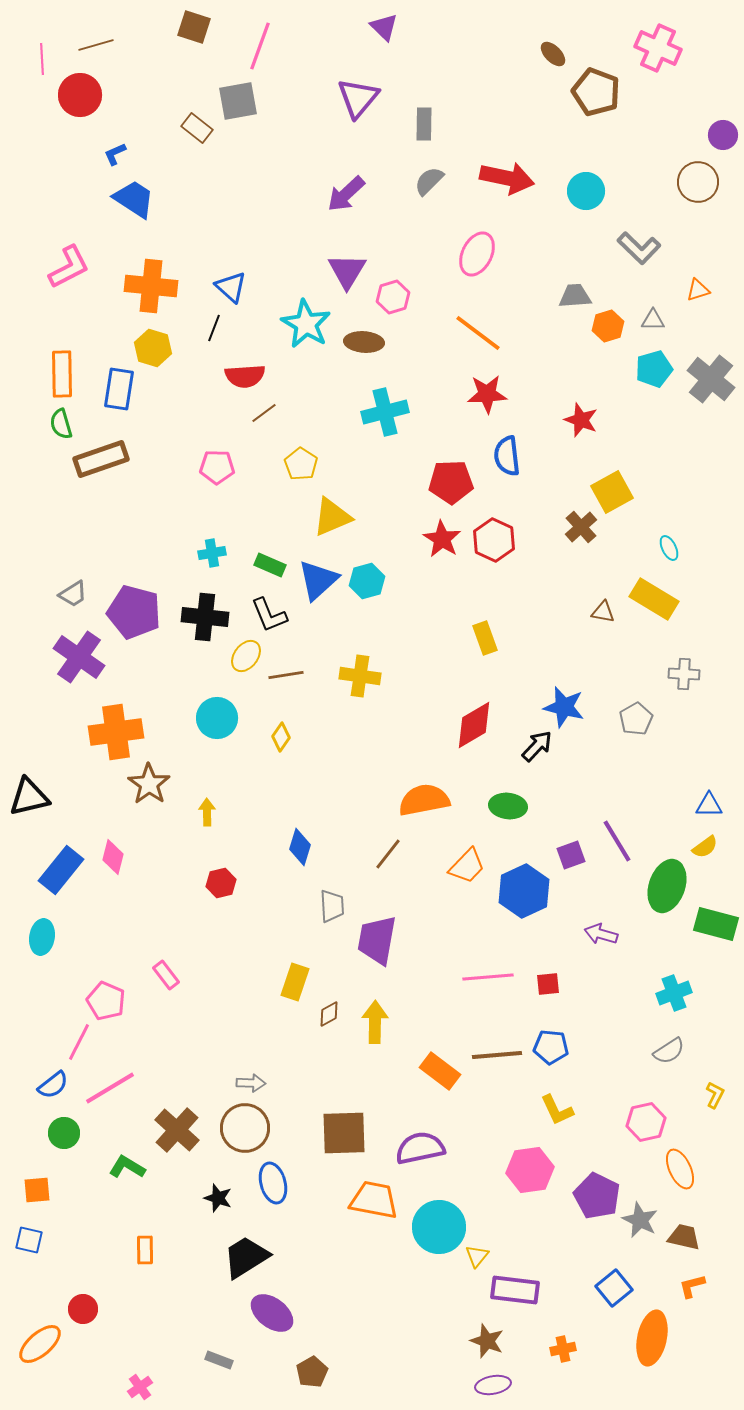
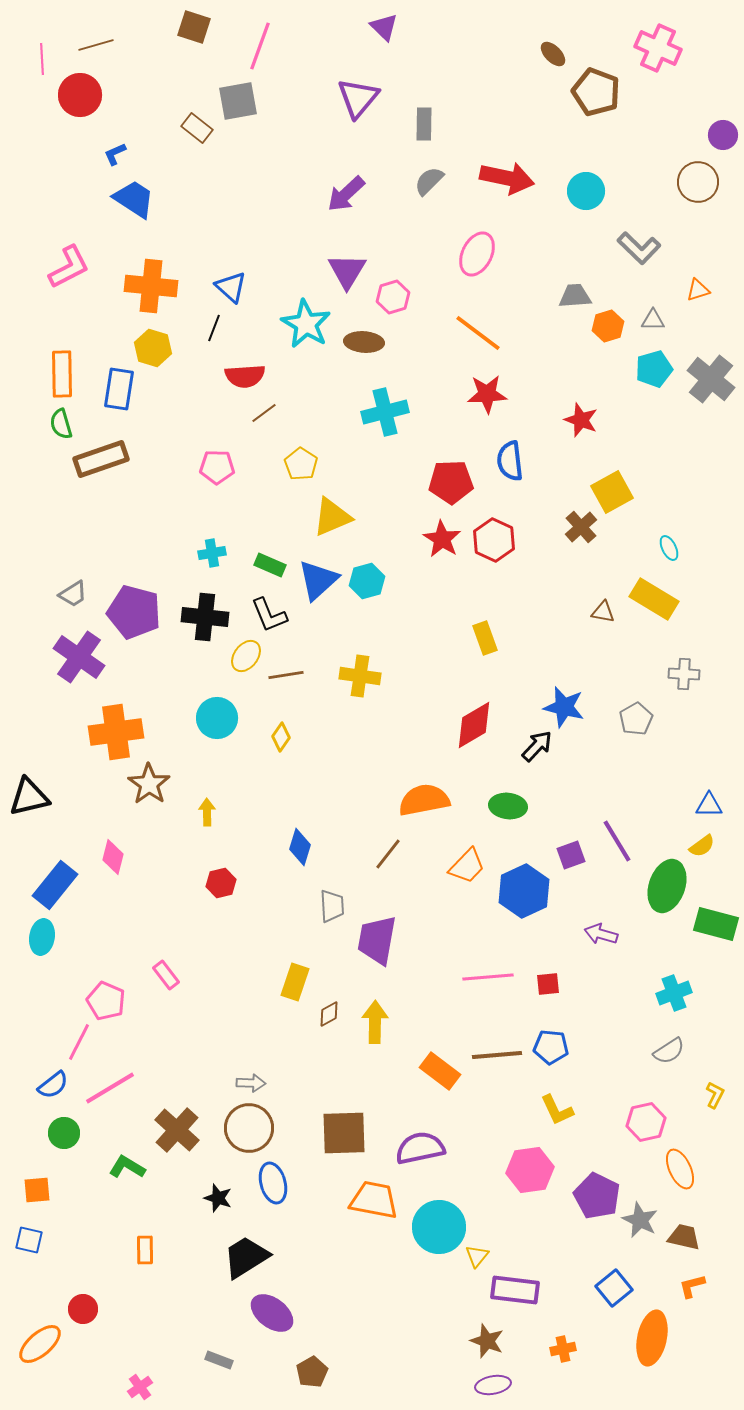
blue semicircle at (507, 456): moved 3 px right, 5 px down
yellow semicircle at (705, 847): moved 3 px left, 1 px up
blue rectangle at (61, 870): moved 6 px left, 15 px down
brown circle at (245, 1128): moved 4 px right
